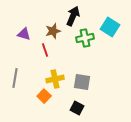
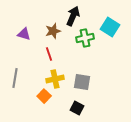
red line: moved 4 px right, 4 px down
